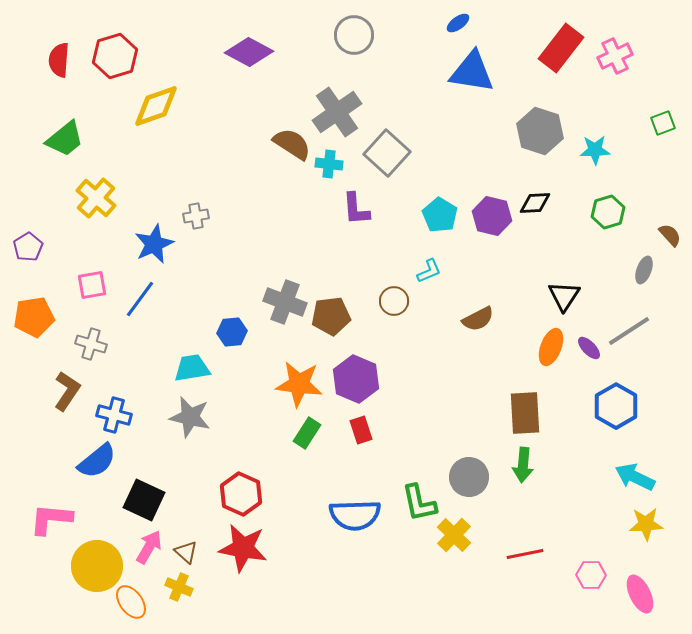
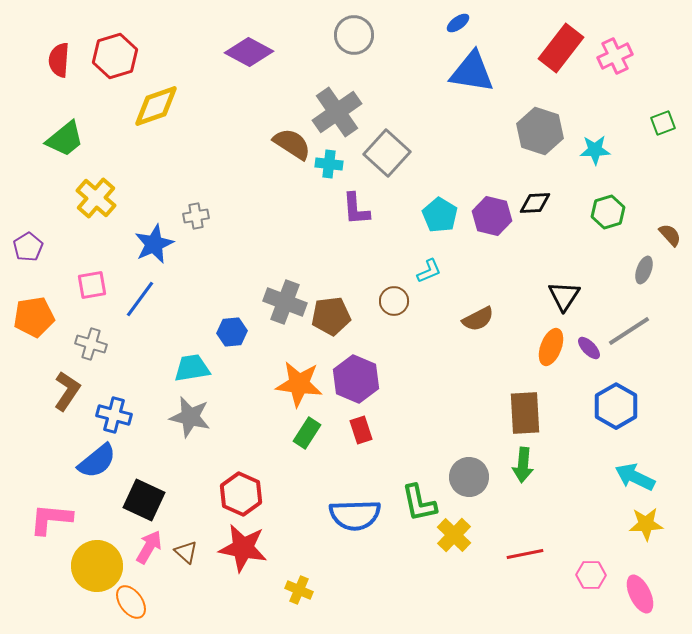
yellow cross at (179, 587): moved 120 px right, 3 px down
